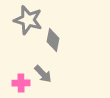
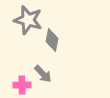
gray diamond: moved 1 px left
pink cross: moved 1 px right, 2 px down
